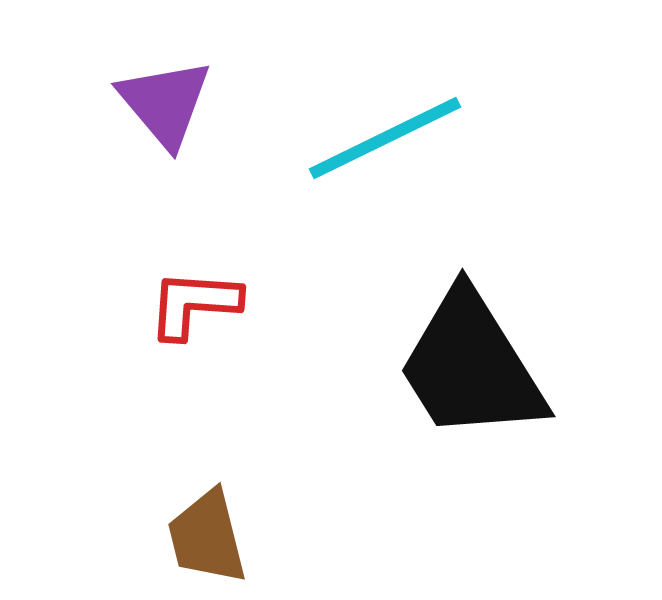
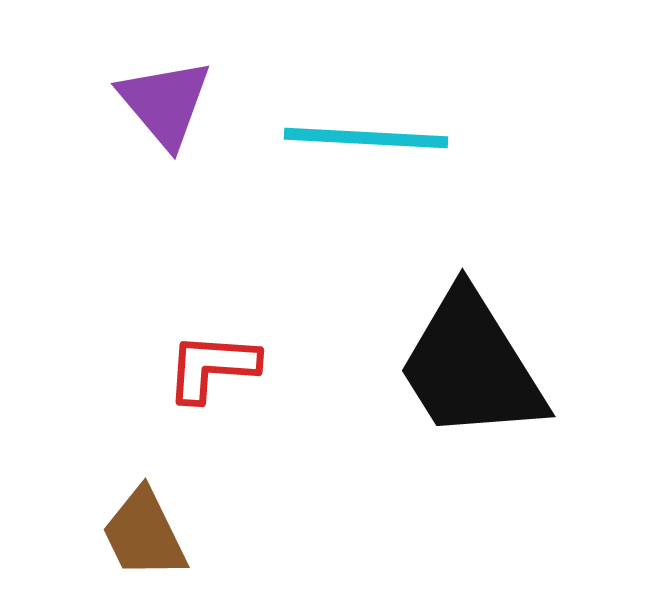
cyan line: moved 19 px left; rotated 29 degrees clockwise
red L-shape: moved 18 px right, 63 px down
brown trapezoid: moved 63 px left, 3 px up; rotated 12 degrees counterclockwise
